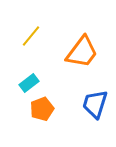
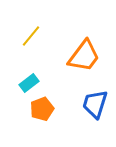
orange trapezoid: moved 2 px right, 4 px down
